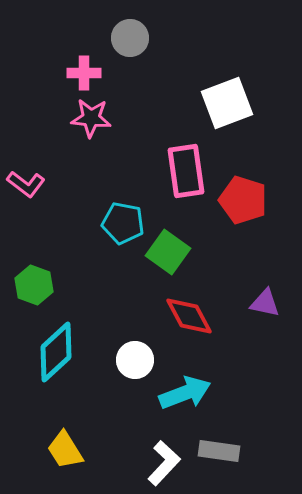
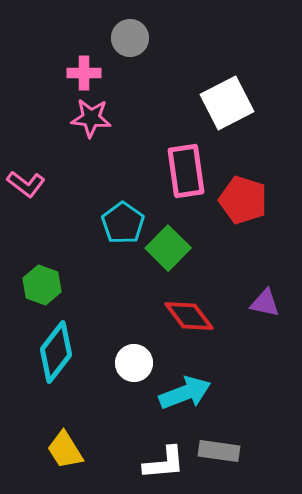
white square: rotated 6 degrees counterclockwise
cyan pentagon: rotated 24 degrees clockwise
green square: moved 4 px up; rotated 9 degrees clockwise
green hexagon: moved 8 px right
red diamond: rotated 9 degrees counterclockwise
cyan diamond: rotated 10 degrees counterclockwise
white circle: moved 1 px left, 3 px down
white L-shape: rotated 42 degrees clockwise
